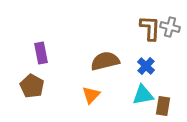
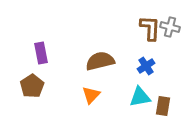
brown semicircle: moved 5 px left
blue cross: rotated 12 degrees clockwise
brown pentagon: rotated 10 degrees clockwise
cyan triangle: moved 3 px left, 2 px down
